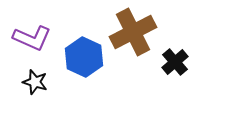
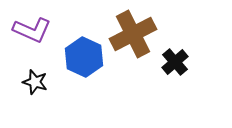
brown cross: moved 2 px down
purple L-shape: moved 8 px up
